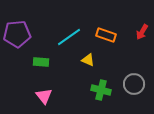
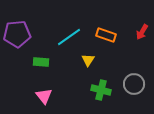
yellow triangle: rotated 40 degrees clockwise
